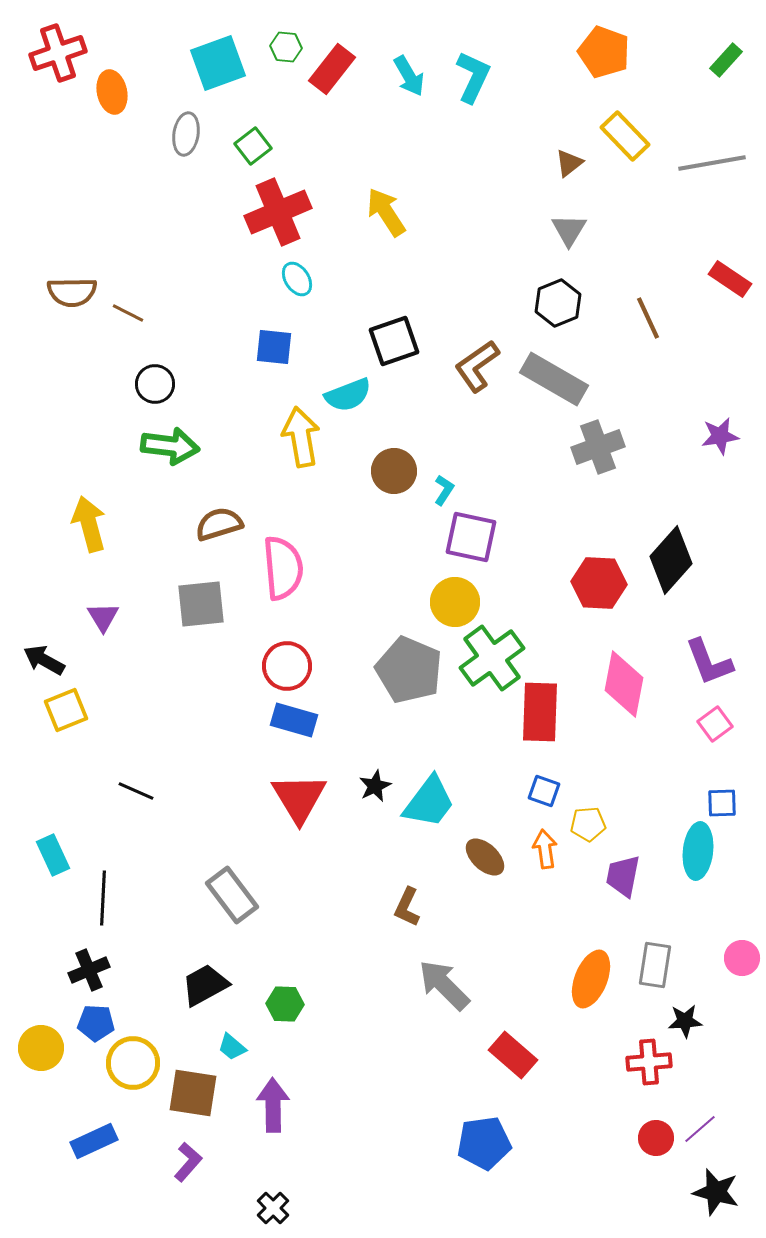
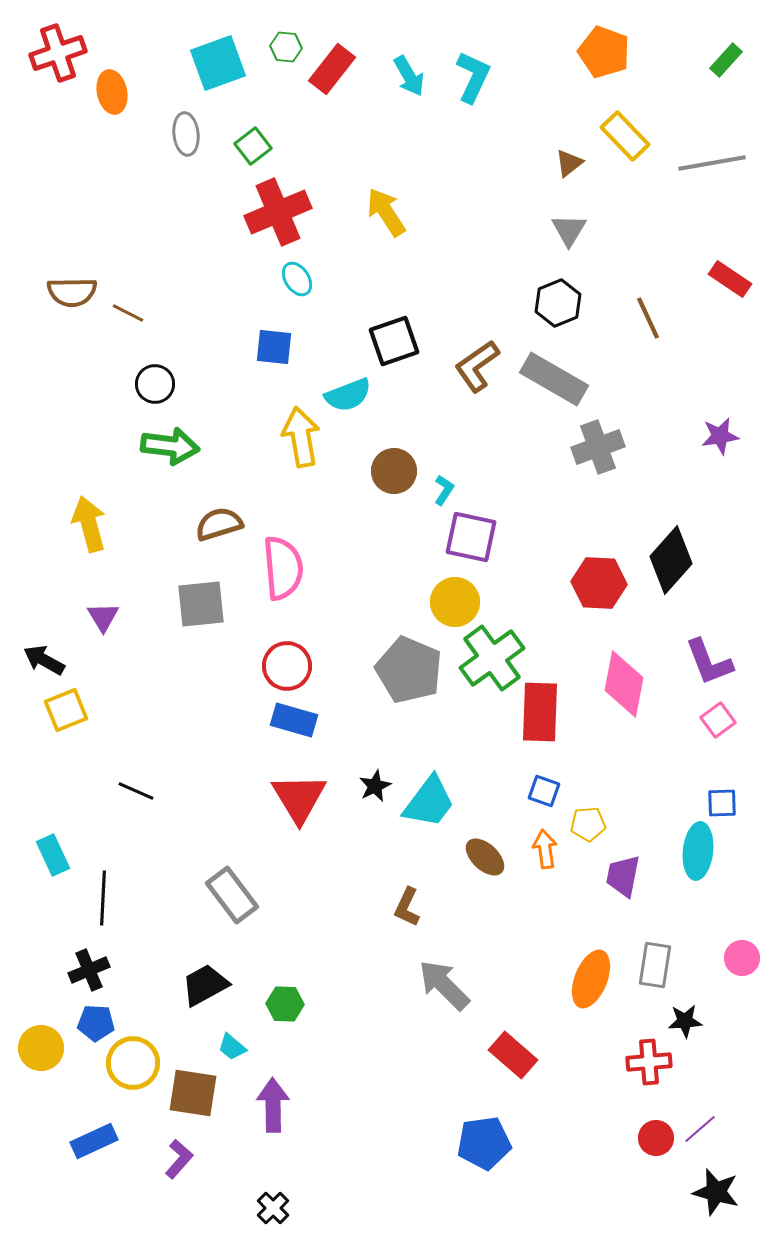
gray ellipse at (186, 134): rotated 15 degrees counterclockwise
pink square at (715, 724): moved 3 px right, 4 px up
purple L-shape at (188, 1162): moved 9 px left, 3 px up
